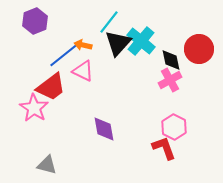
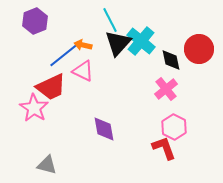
cyan line: moved 1 px right, 2 px up; rotated 65 degrees counterclockwise
pink cross: moved 4 px left, 9 px down; rotated 10 degrees counterclockwise
red trapezoid: rotated 12 degrees clockwise
